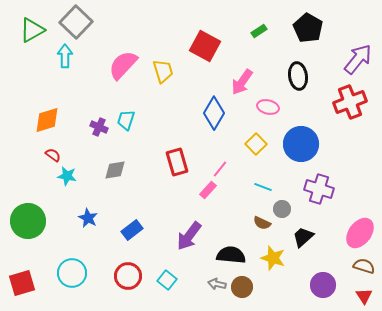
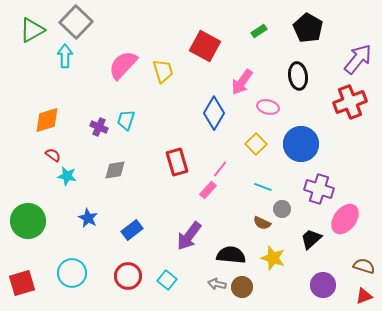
pink ellipse at (360, 233): moved 15 px left, 14 px up
black trapezoid at (303, 237): moved 8 px right, 2 px down
red triangle at (364, 296): rotated 42 degrees clockwise
